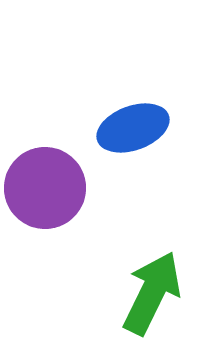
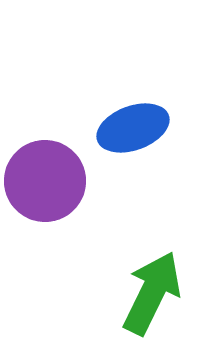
purple circle: moved 7 px up
